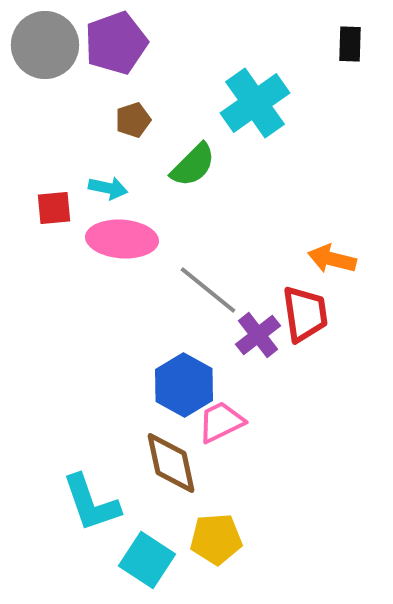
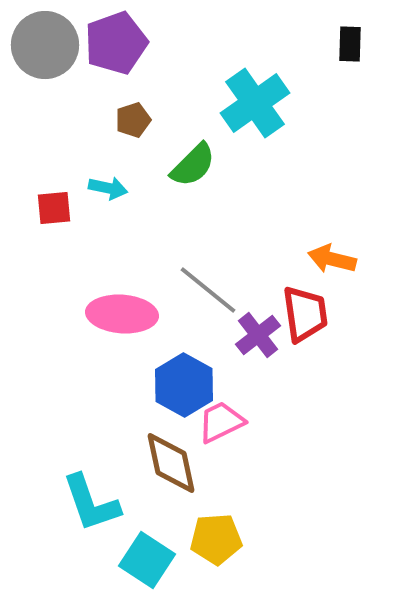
pink ellipse: moved 75 px down
